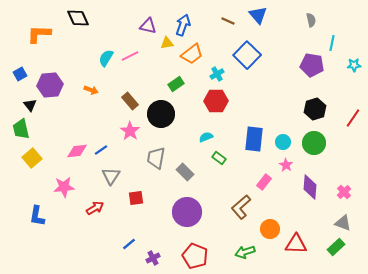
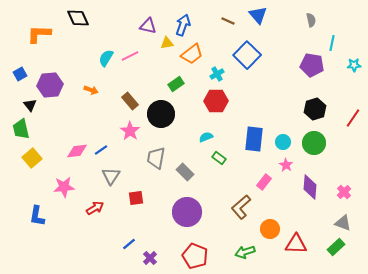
purple cross at (153, 258): moved 3 px left; rotated 16 degrees counterclockwise
